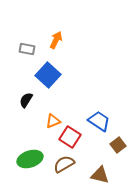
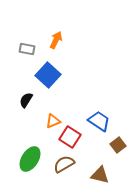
green ellipse: rotated 40 degrees counterclockwise
